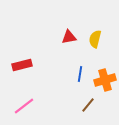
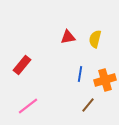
red triangle: moved 1 px left
red rectangle: rotated 36 degrees counterclockwise
pink line: moved 4 px right
